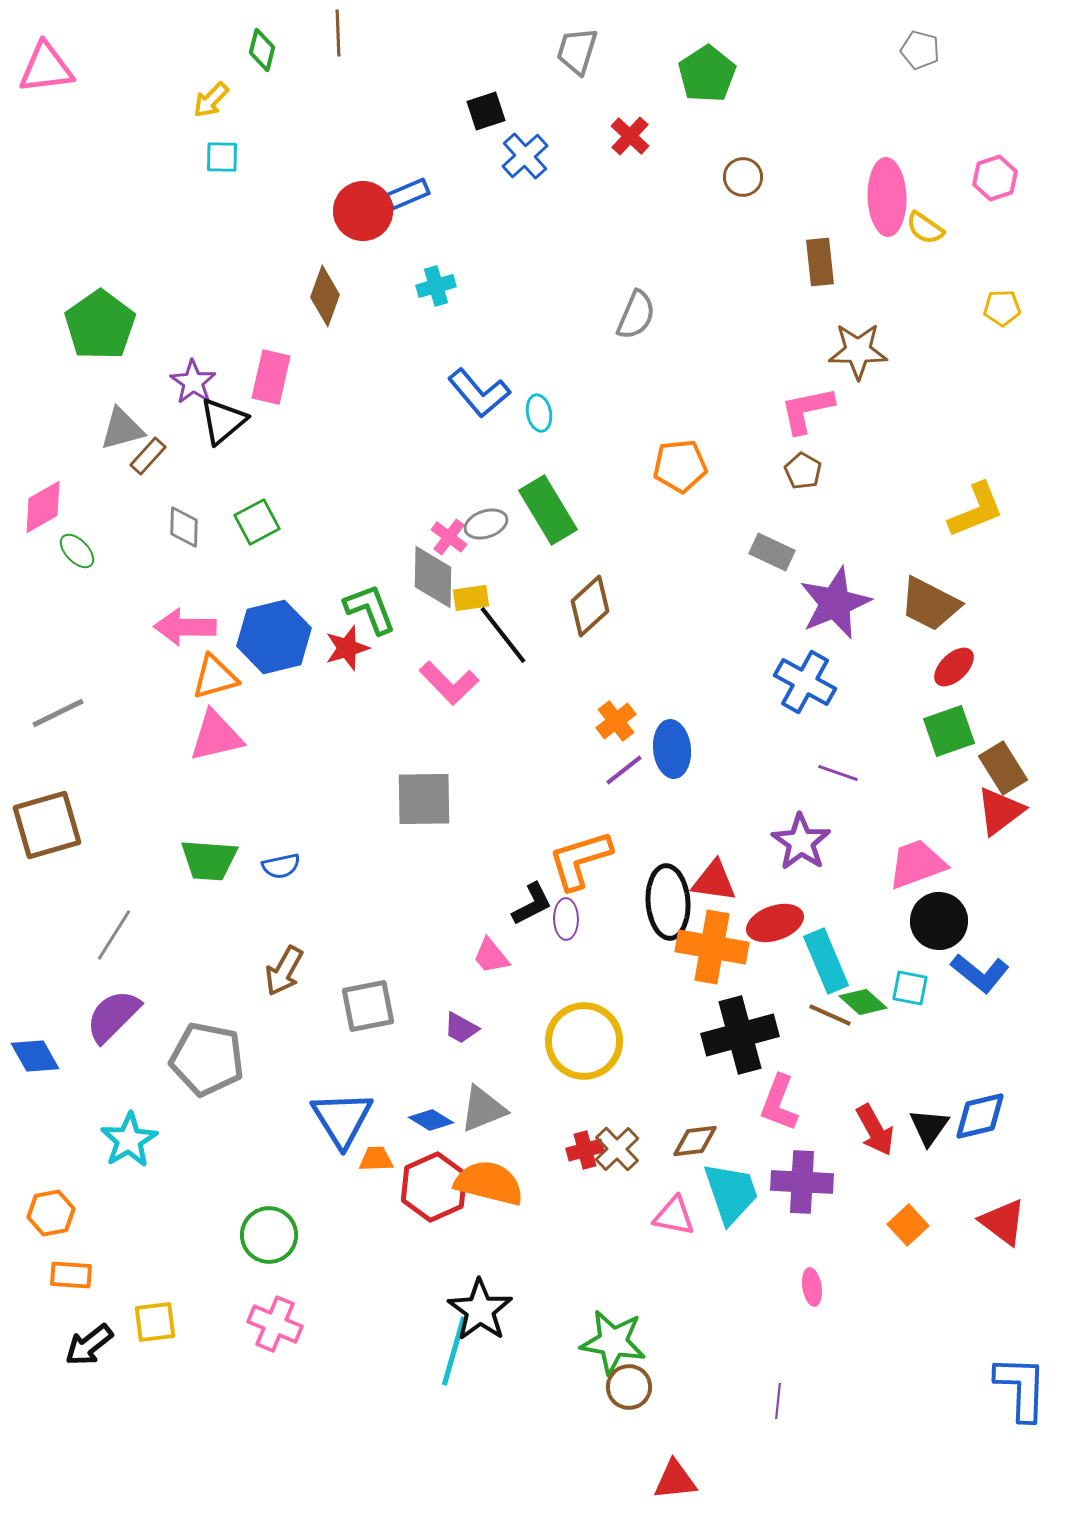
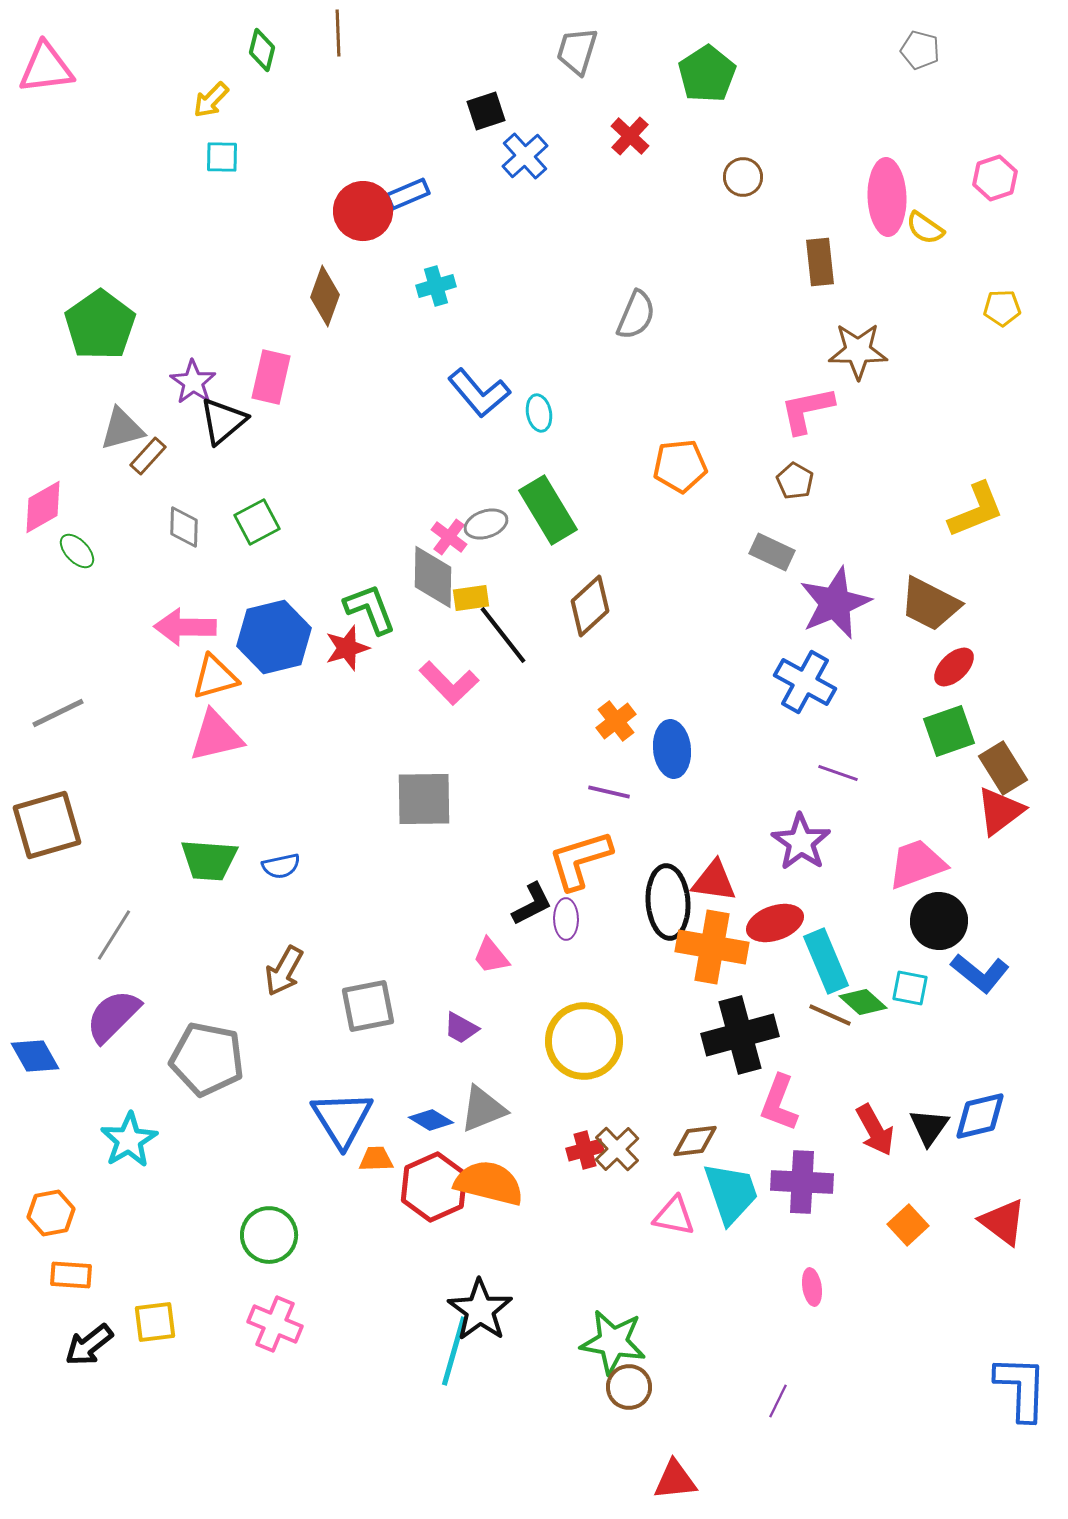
brown pentagon at (803, 471): moved 8 px left, 10 px down
purple line at (624, 770): moved 15 px left, 22 px down; rotated 51 degrees clockwise
purple line at (778, 1401): rotated 20 degrees clockwise
